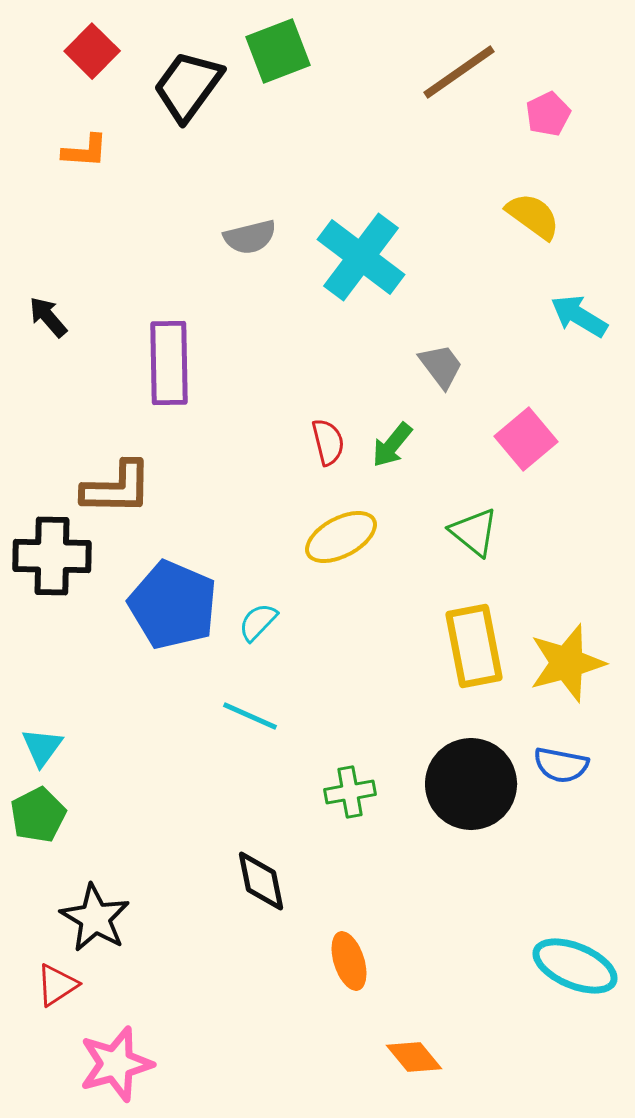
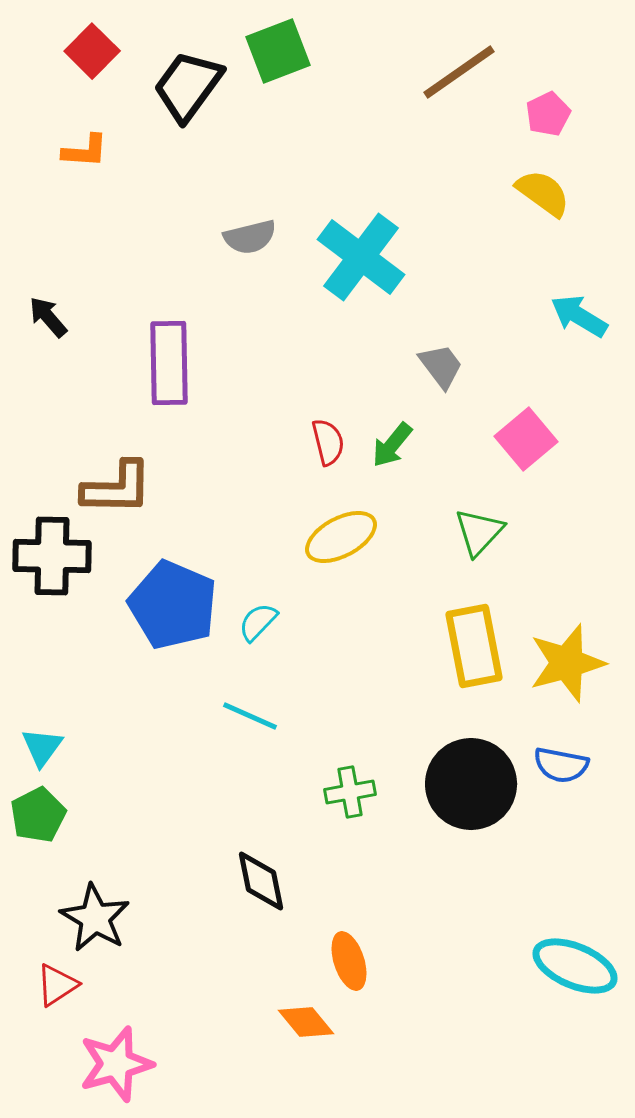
yellow semicircle: moved 10 px right, 23 px up
green triangle: moved 5 px right; rotated 34 degrees clockwise
orange diamond: moved 108 px left, 35 px up
